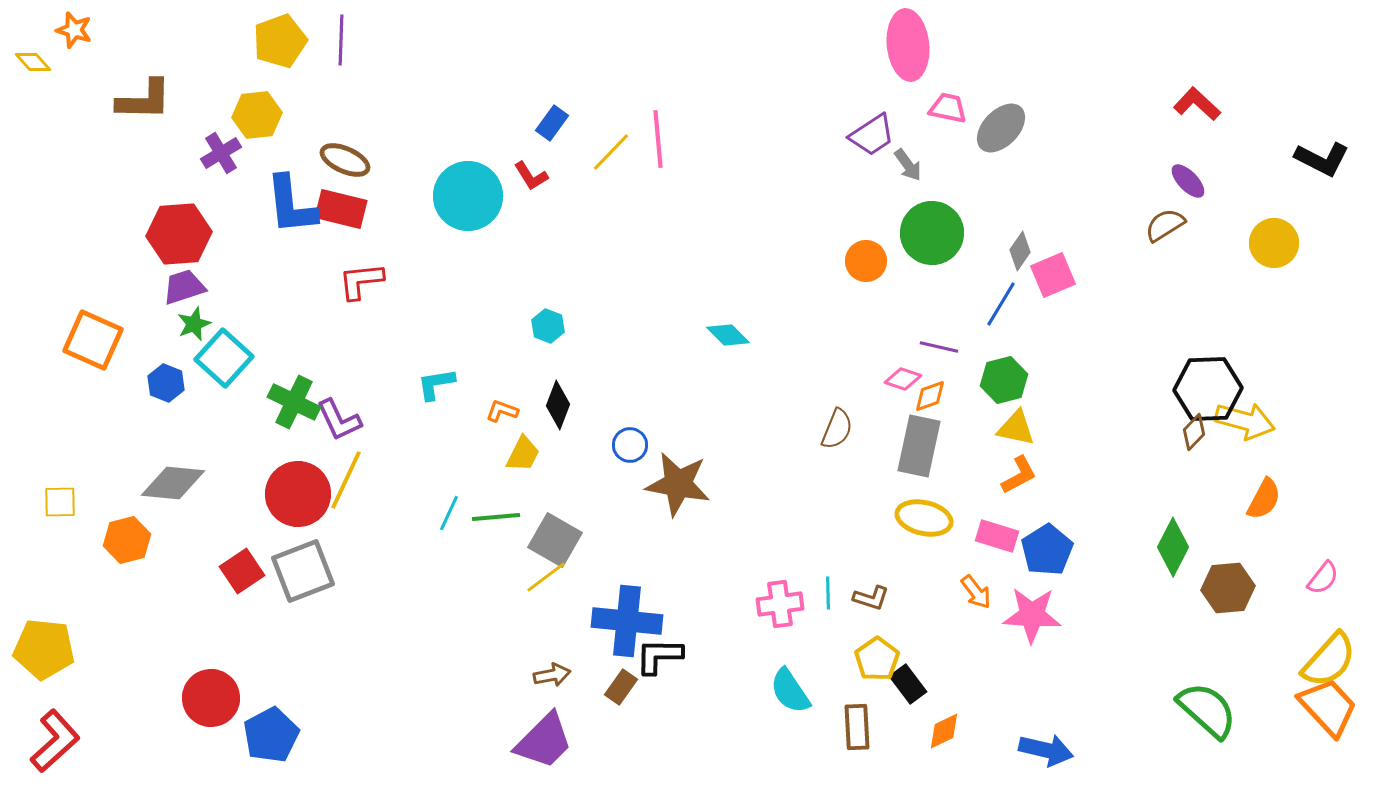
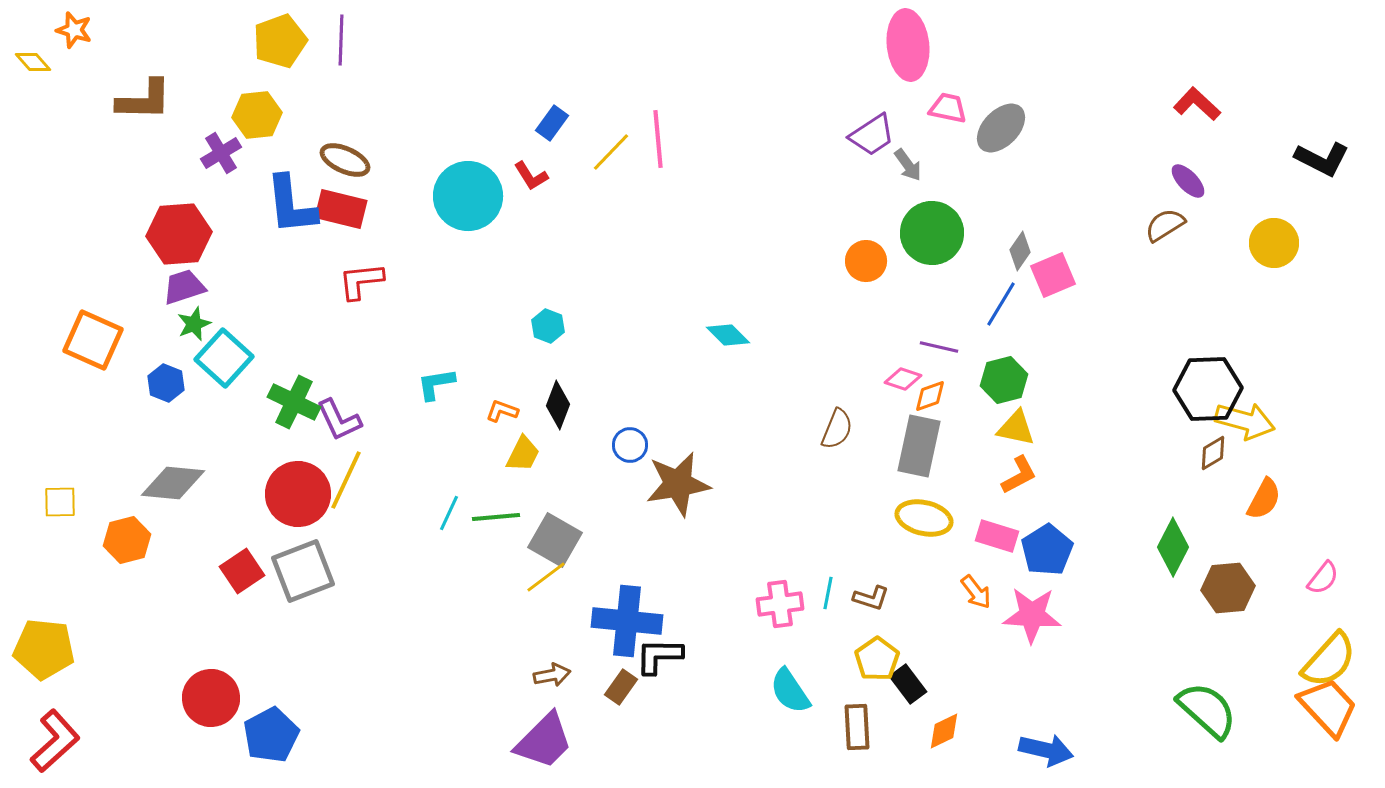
brown diamond at (1194, 432): moved 19 px right, 21 px down; rotated 15 degrees clockwise
brown star at (678, 484): rotated 20 degrees counterclockwise
cyan line at (828, 593): rotated 12 degrees clockwise
